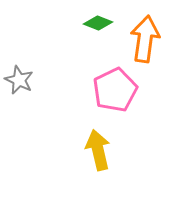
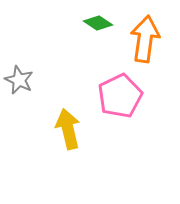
green diamond: rotated 12 degrees clockwise
pink pentagon: moved 5 px right, 6 px down
yellow arrow: moved 30 px left, 21 px up
